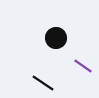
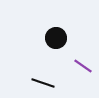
black line: rotated 15 degrees counterclockwise
